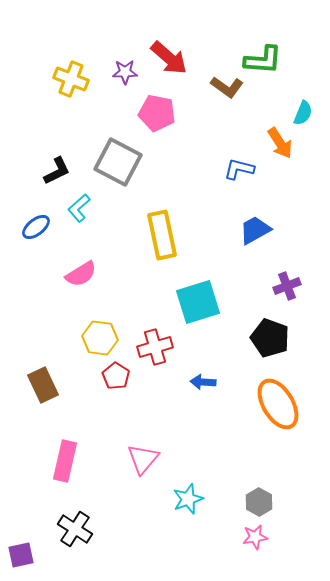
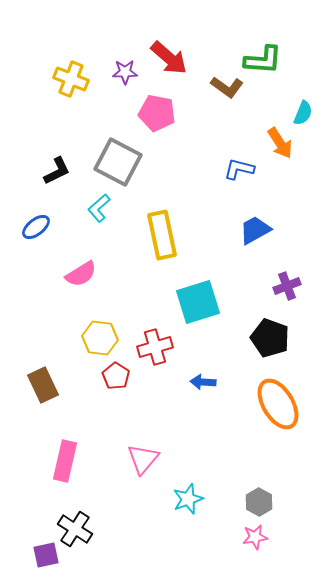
cyan L-shape: moved 20 px right
purple square: moved 25 px right
